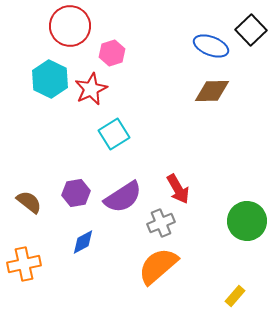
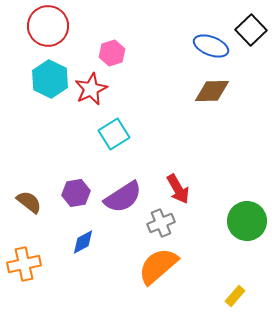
red circle: moved 22 px left
